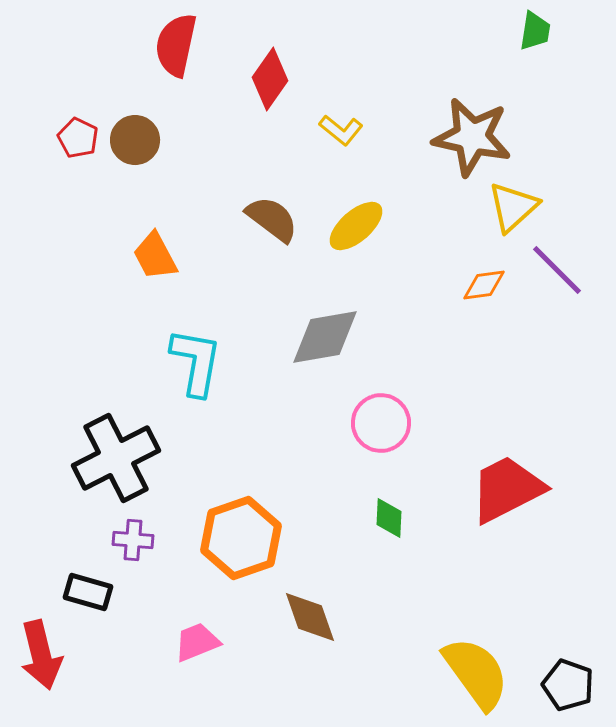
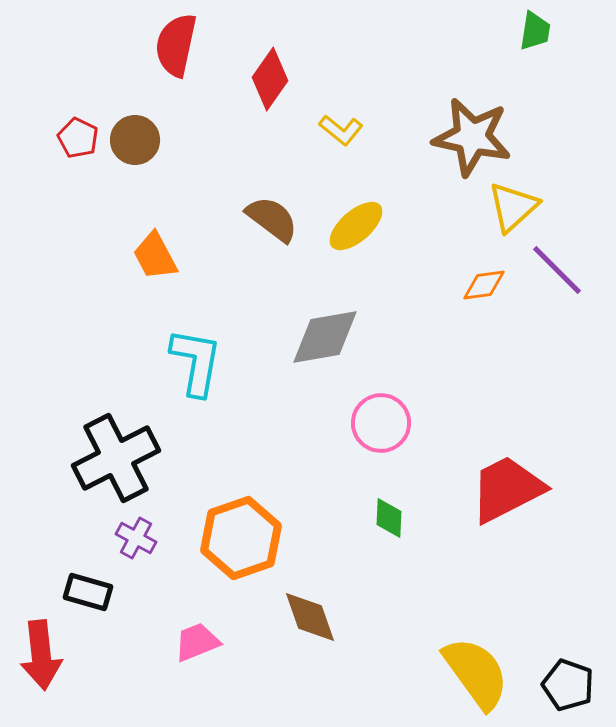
purple cross: moved 3 px right, 2 px up; rotated 24 degrees clockwise
red arrow: rotated 8 degrees clockwise
